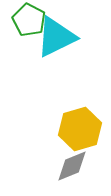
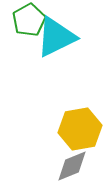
green pentagon: rotated 16 degrees clockwise
yellow hexagon: rotated 6 degrees clockwise
